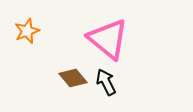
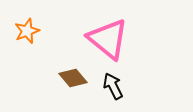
black arrow: moved 7 px right, 4 px down
